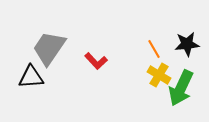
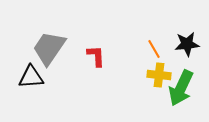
red L-shape: moved 5 px up; rotated 140 degrees counterclockwise
yellow cross: rotated 25 degrees counterclockwise
